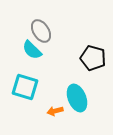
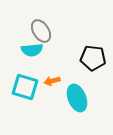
cyan semicircle: rotated 50 degrees counterclockwise
black pentagon: rotated 10 degrees counterclockwise
orange arrow: moved 3 px left, 30 px up
